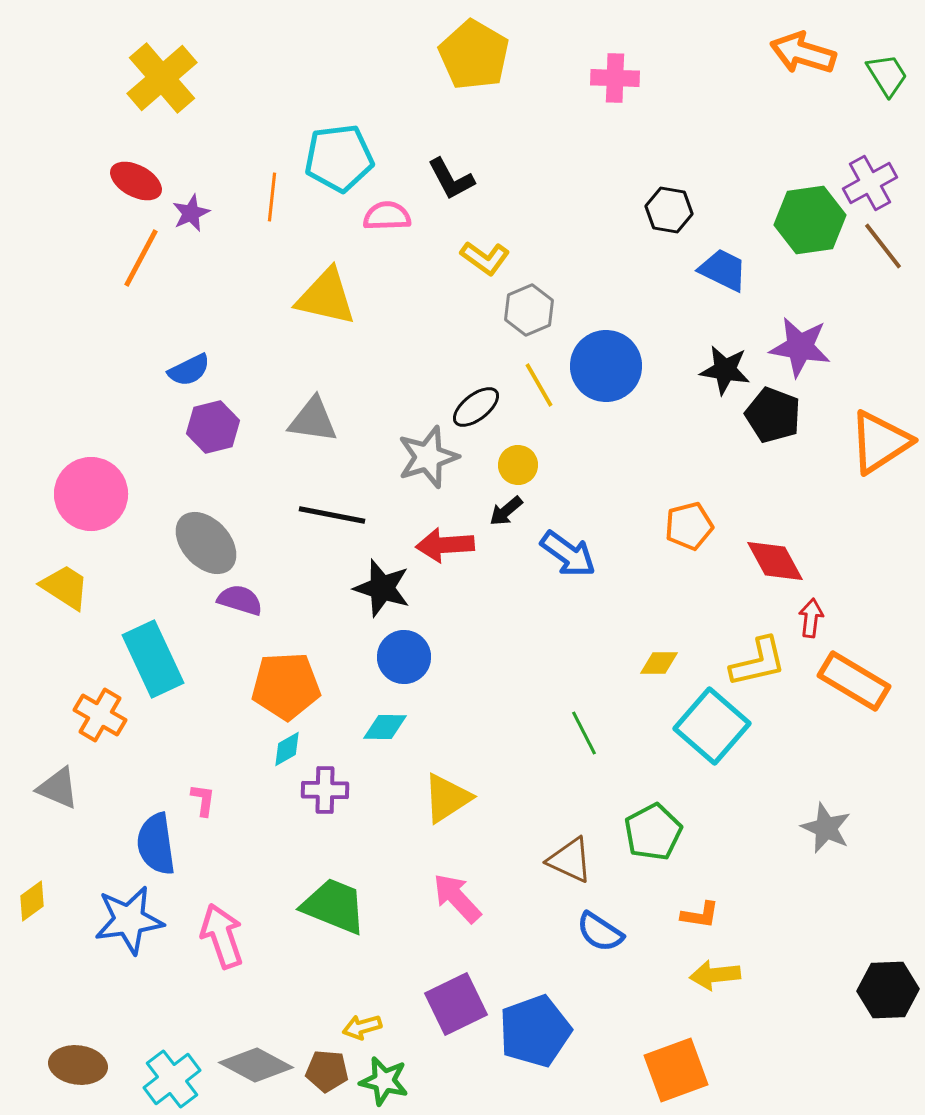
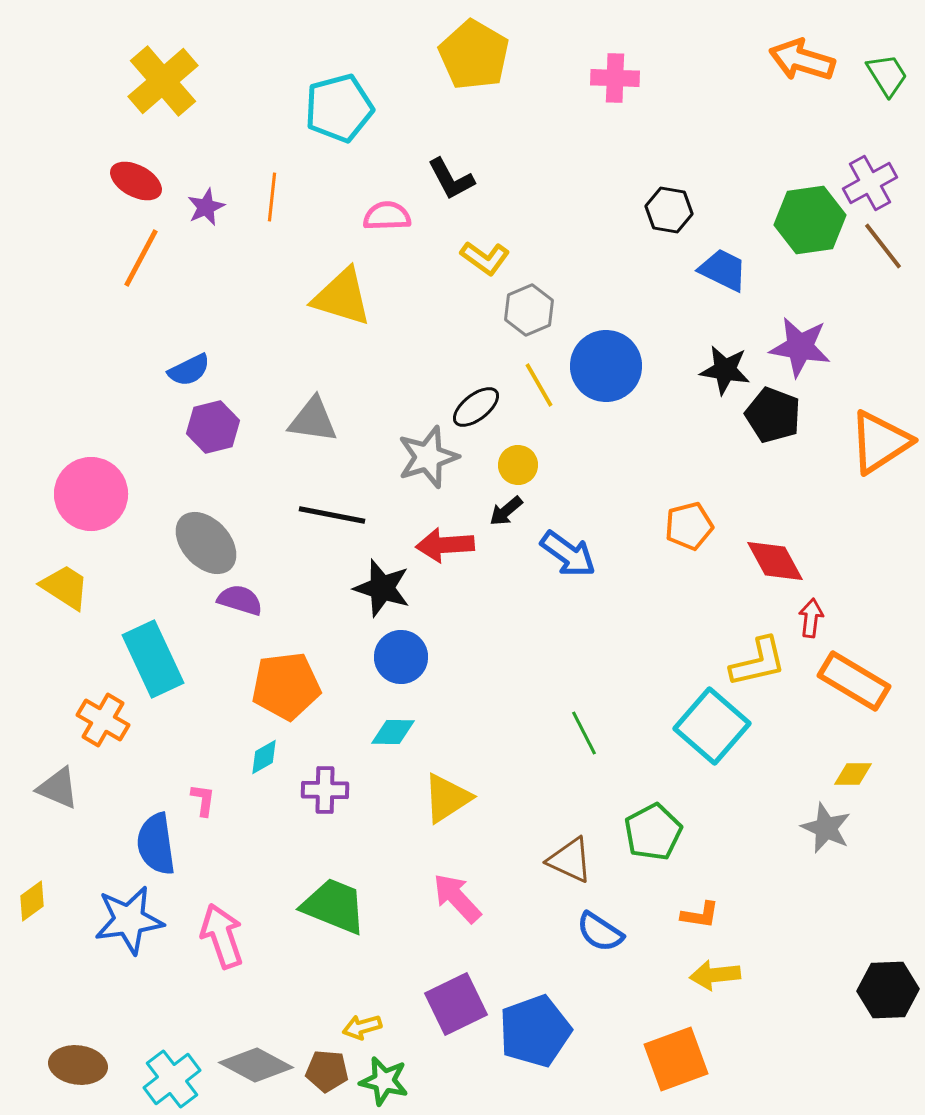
orange arrow at (803, 53): moved 1 px left, 7 px down
yellow cross at (162, 78): moved 1 px right, 3 px down
cyan pentagon at (339, 158): moved 50 px up; rotated 8 degrees counterclockwise
purple star at (191, 213): moved 15 px right, 6 px up
yellow triangle at (326, 297): moved 16 px right; rotated 4 degrees clockwise
blue circle at (404, 657): moved 3 px left
yellow diamond at (659, 663): moved 194 px right, 111 px down
orange pentagon at (286, 686): rotated 4 degrees counterclockwise
orange cross at (100, 715): moved 3 px right, 5 px down
cyan diamond at (385, 727): moved 8 px right, 5 px down
cyan diamond at (287, 749): moved 23 px left, 8 px down
orange square at (676, 1070): moved 11 px up
